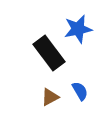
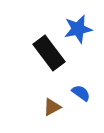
blue semicircle: moved 1 px right, 2 px down; rotated 24 degrees counterclockwise
brown triangle: moved 2 px right, 10 px down
